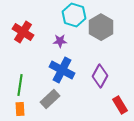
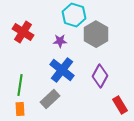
gray hexagon: moved 5 px left, 7 px down
blue cross: rotated 10 degrees clockwise
